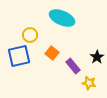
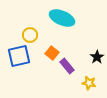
purple rectangle: moved 6 px left
